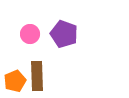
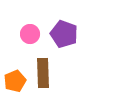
brown rectangle: moved 6 px right, 3 px up
